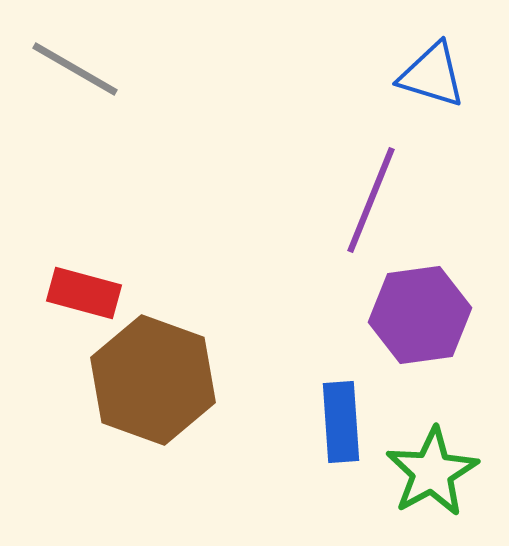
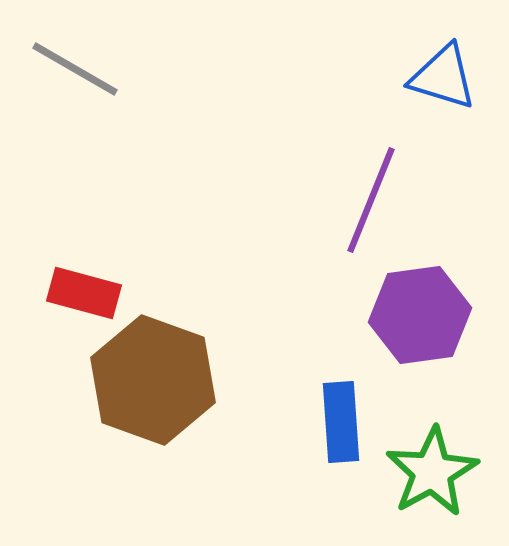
blue triangle: moved 11 px right, 2 px down
